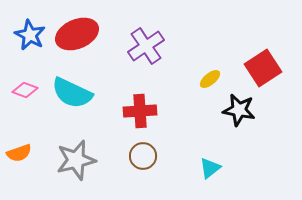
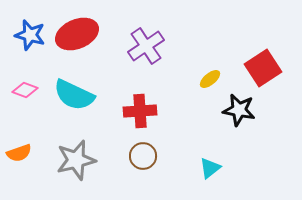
blue star: rotated 12 degrees counterclockwise
cyan semicircle: moved 2 px right, 2 px down
